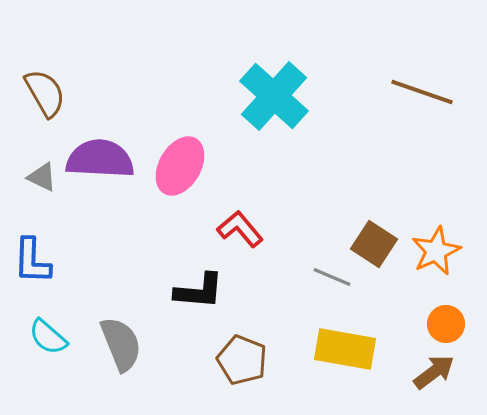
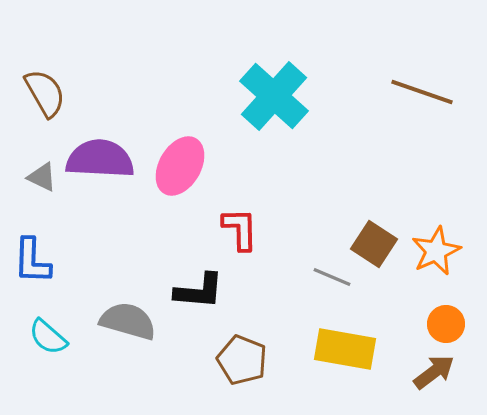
red L-shape: rotated 39 degrees clockwise
gray semicircle: moved 7 px right, 23 px up; rotated 52 degrees counterclockwise
